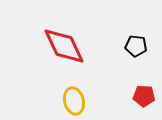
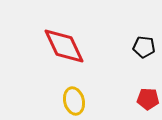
black pentagon: moved 8 px right, 1 px down
red pentagon: moved 4 px right, 3 px down
